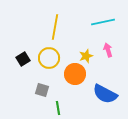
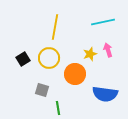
yellow star: moved 4 px right, 2 px up
blue semicircle: rotated 20 degrees counterclockwise
